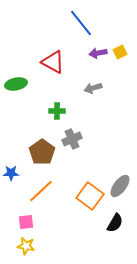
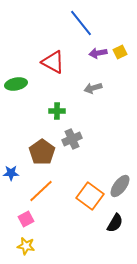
pink square: moved 3 px up; rotated 21 degrees counterclockwise
